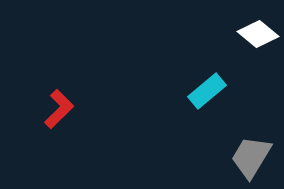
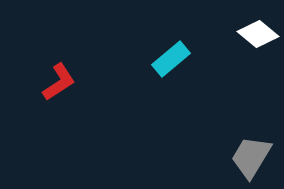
cyan rectangle: moved 36 px left, 32 px up
red L-shape: moved 27 px up; rotated 12 degrees clockwise
